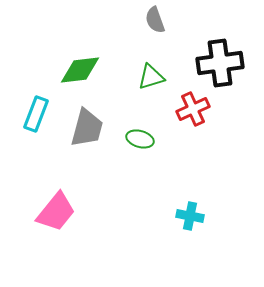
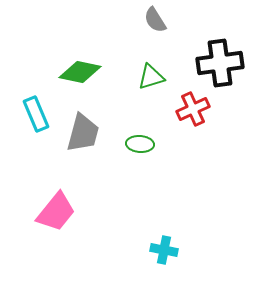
gray semicircle: rotated 12 degrees counterclockwise
green diamond: moved 2 px down; rotated 18 degrees clockwise
cyan rectangle: rotated 44 degrees counterclockwise
gray trapezoid: moved 4 px left, 5 px down
green ellipse: moved 5 px down; rotated 12 degrees counterclockwise
cyan cross: moved 26 px left, 34 px down
